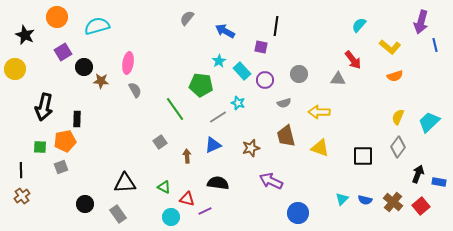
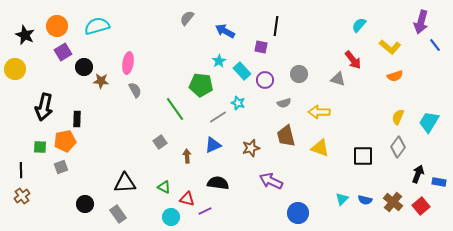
orange circle at (57, 17): moved 9 px down
blue line at (435, 45): rotated 24 degrees counterclockwise
gray triangle at (338, 79): rotated 14 degrees clockwise
cyan trapezoid at (429, 122): rotated 15 degrees counterclockwise
